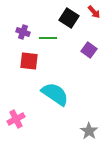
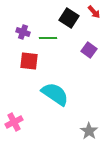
pink cross: moved 2 px left, 3 px down
